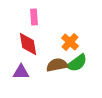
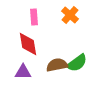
orange cross: moved 27 px up
purple triangle: moved 2 px right
